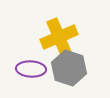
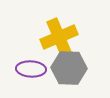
gray hexagon: rotated 16 degrees counterclockwise
